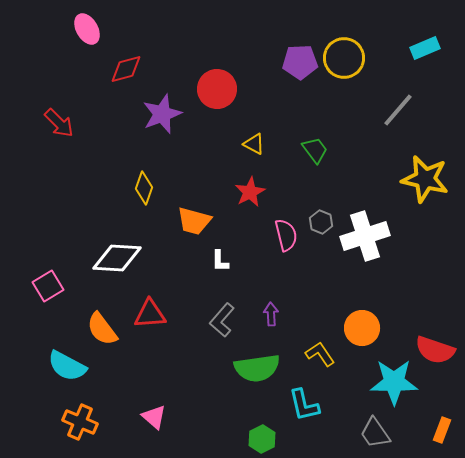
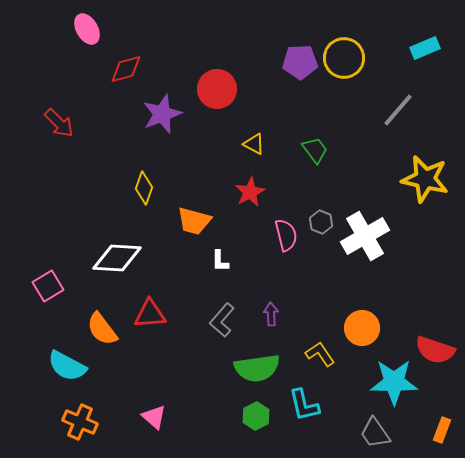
white cross: rotated 12 degrees counterclockwise
green hexagon: moved 6 px left, 23 px up
